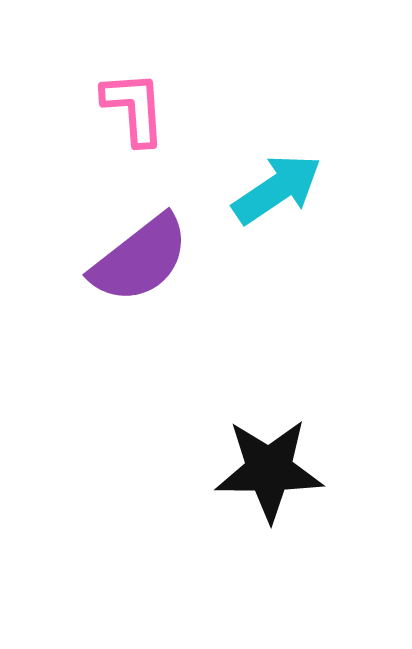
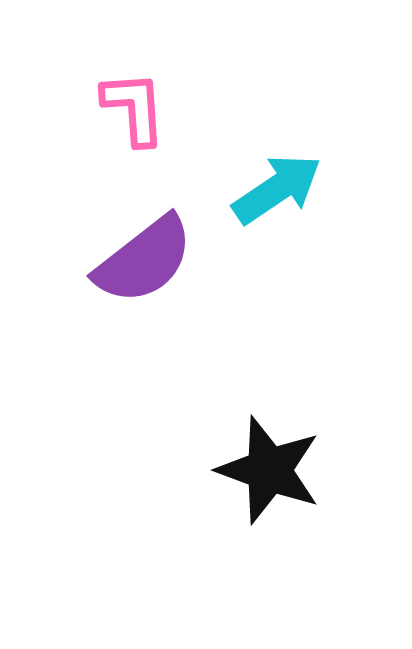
purple semicircle: moved 4 px right, 1 px down
black star: rotated 20 degrees clockwise
